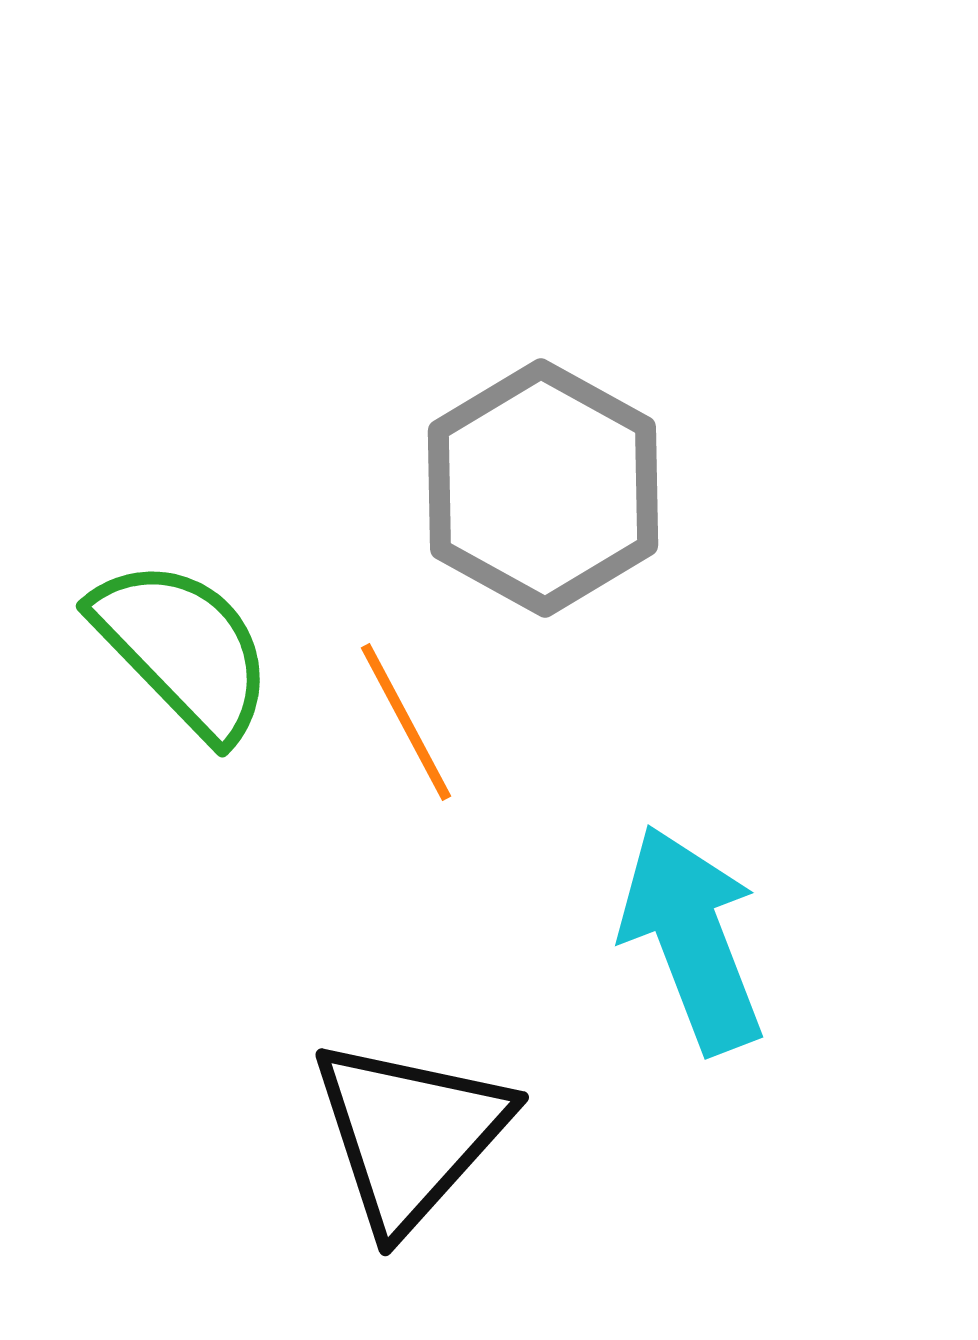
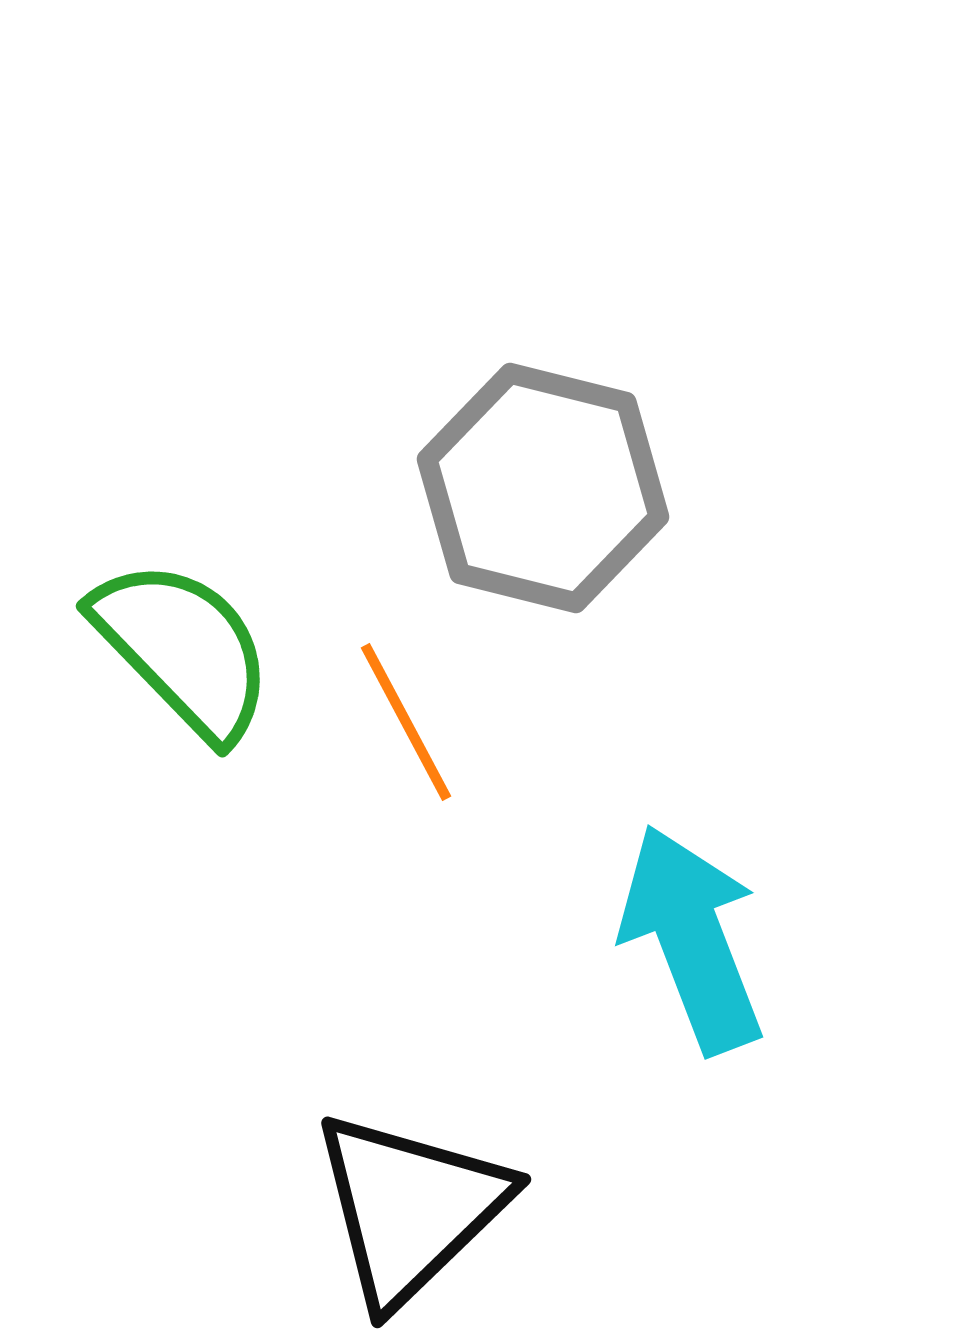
gray hexagon: rotated 15 degrees counterclockwise
black triangle: moved 74 px down; rotated 4 degrees clockwise
